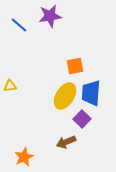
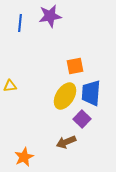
blue line: moved 1 px right, 2 px up; rotated 54 degrees clockwise
